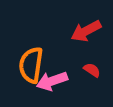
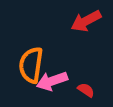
red arrow: moved 10 px up
red semicircle: moved 6 px left, 20 px down
